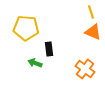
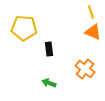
yellow pentagon: moved 2 px left
green arrow: moved 14 px right, 20 px down
